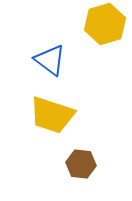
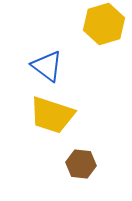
yellow hexagon: moved 1 px left
blue triangle: moved 3 px left, 6 px down
